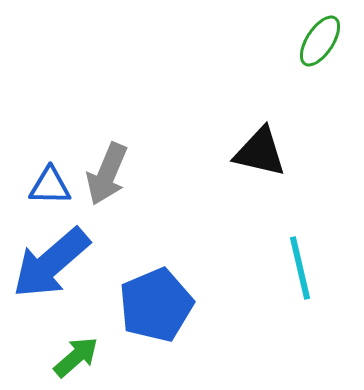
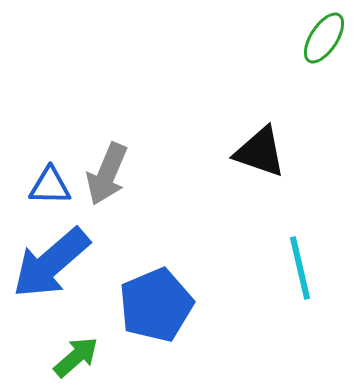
green ellipse: moved 4 px right, 3 px up
black triangle: rotated 6 degrees clockwise
